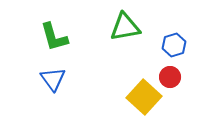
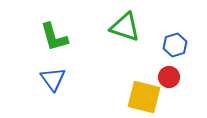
green triangle: rotated 28 degrees clockwise
blue hexagon: moved 1 px right
red circle: moved 1 px left
yellow square: rotated 28 degrees counterclockwise
